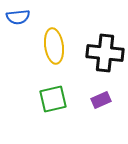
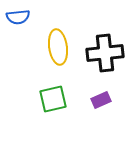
yellow ellipse: moved 4 px right, 1 px down
black cross: rotated 12 degrees counterclockwise
